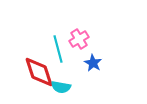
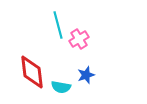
cyan line: moved 24 px up
blue star: moved 7 px left, 12 px down; rotated 24 degrees clockwise
red diamond: moved 7 px left; rotated 12 degrees clockwise
